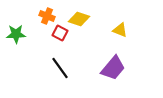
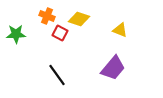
black line: moved 3 px left, 7 px down
